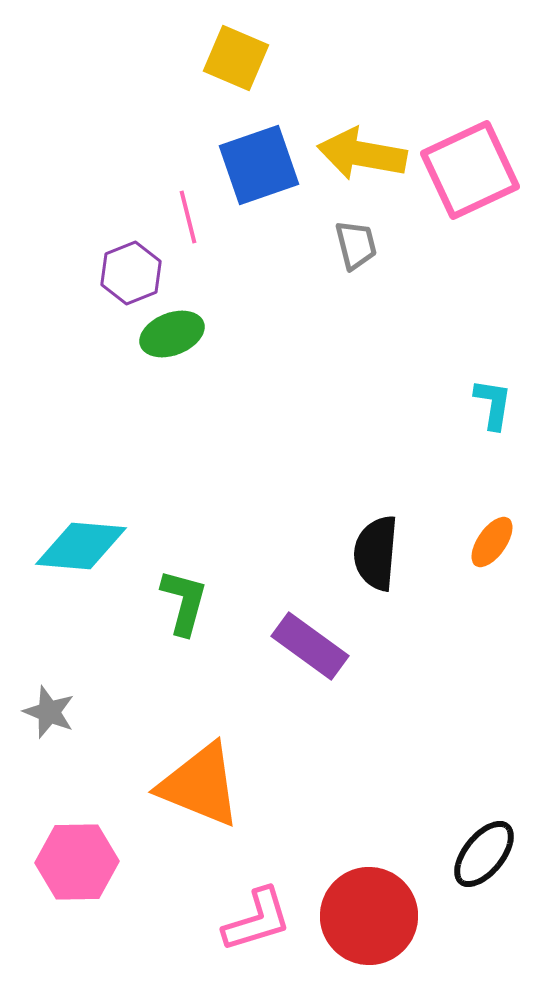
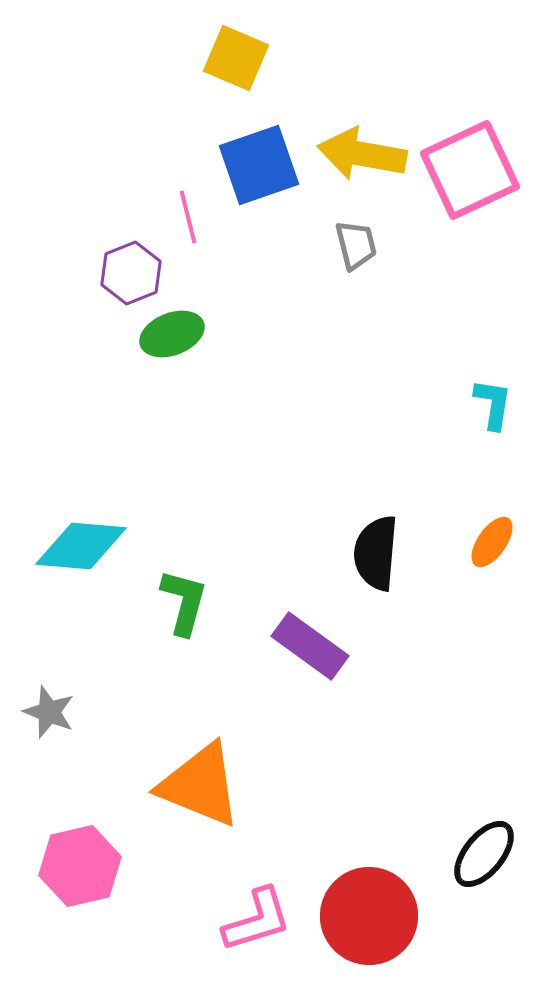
pink hexagon: moved 3 px right, 4 px down; rotated 12 degrees counterclockwise
